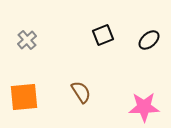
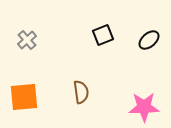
brown semicircle: rotated 25 degrees clockwise
